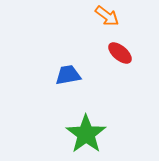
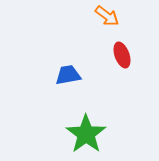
red ellipse: moved 2 px right, 2 px down; rotated 30 degrees clockwise
